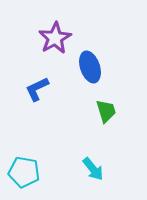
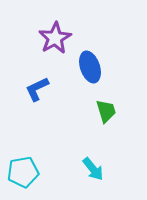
cyan pentagon: moved 1 px left; rotated 20 degrees counterclockwise
